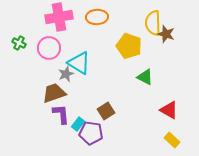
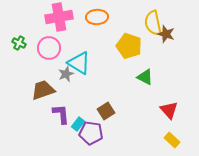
yellow semicircle: rotated 10 degrees counterclockwise
brown trapezoid: moved 11 px left, 3 px up
red triangle: rotated 18 degrees clockwise
